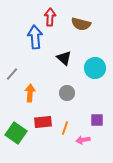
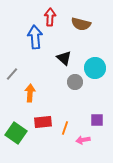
gray circle: moved 8 px right, 11 px up
